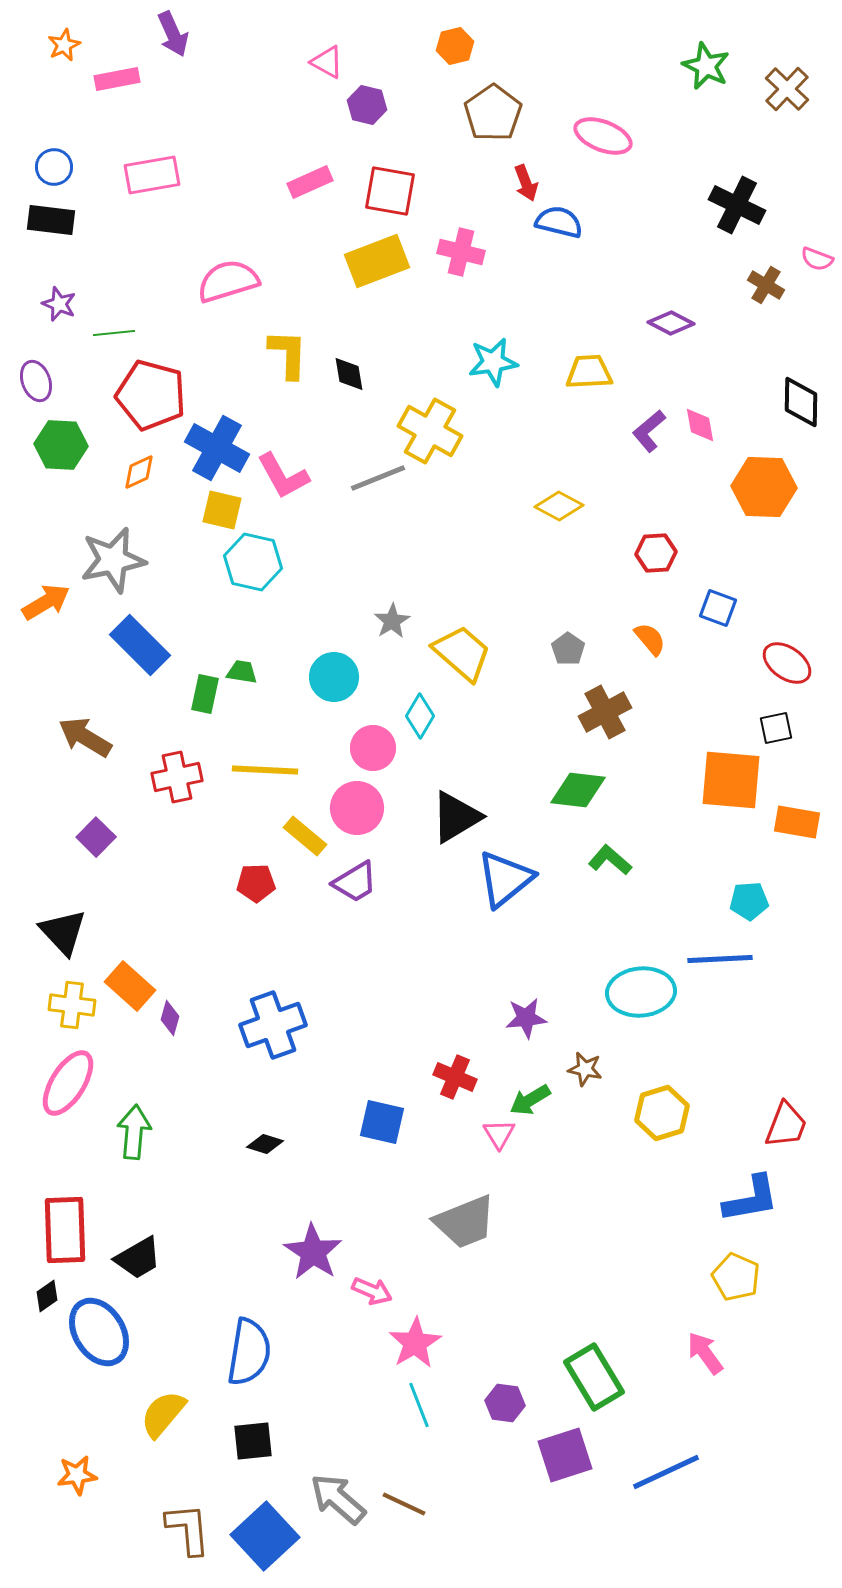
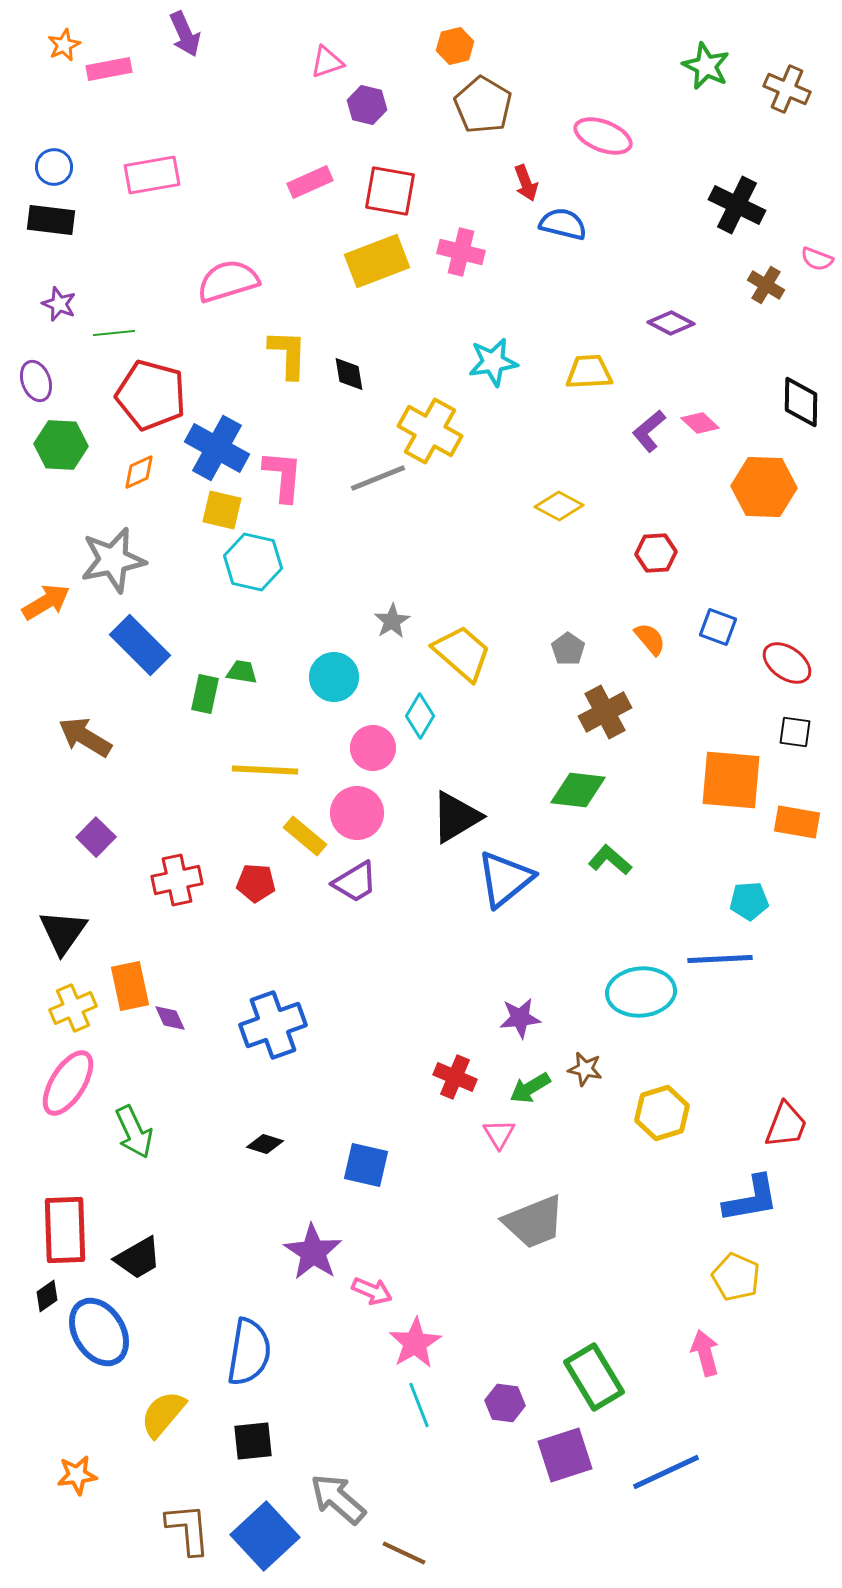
purple arrow at (173, 34): moved 12 px right
pink triangle at (327, 62): rotated 48 degrees counterclockwise
pink rectangle at (117, 79): moved 8 px left, 10 px up
brown cross at (787, 89): rotated 21 degrees counterclockwise
brown pentagon at (493, 113): moved 10 px left, 8 px up; rotated 6 degrees counterclockwise
blue semicircle at (559, 222): moved 4 px right, 2 px down
pink diamond at (700, 425): moved 2 px up; rotated 36 degrees counterclockwise
pink L-shape at (283, 476): rotated 146 degrees counterclockwise
blue square at (718, 608): moved 19 px down
black square at (776, 728): moved 19 px right, 4 px down; rotated 20 degrees clockwise
red cross at (177, 777): moved 103 px down
pink circle at (357, 808): moved 5 px down
red pentagon at (256, 883): rotated 6 degrees clockwise
black triangle at (63, 932): rotated 18 degrees clockwise
orange rectangle at (130, 986): rotated 36 degrees clockwise
yellow cross at (72, 1005): moved 1 px right, 3 px down; rotated 30 degrees counterclockwise
purple diamond at (170, 1018): rotated 40 degrees counterclockwise
purple star at (526, 1018): moved 6 px left
green arrow at (530, 1100): moved 12 px up
blue square at (382, 1122): moved 16 px left, 43 px down
green arrow at (134, 1132): rotated 150 degrees clockwise
gray trapezoid at (465, 1222): moved 69 px right
pink arrow at (705, 1353): rotated 21 degrees clockwise
brown line at (404, 1504): moved 49 px down
